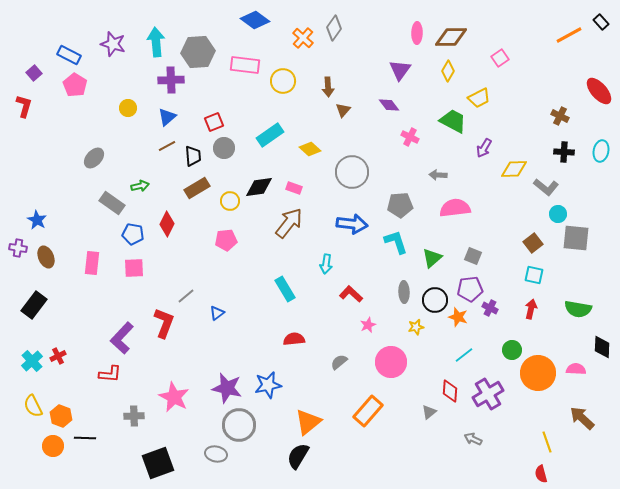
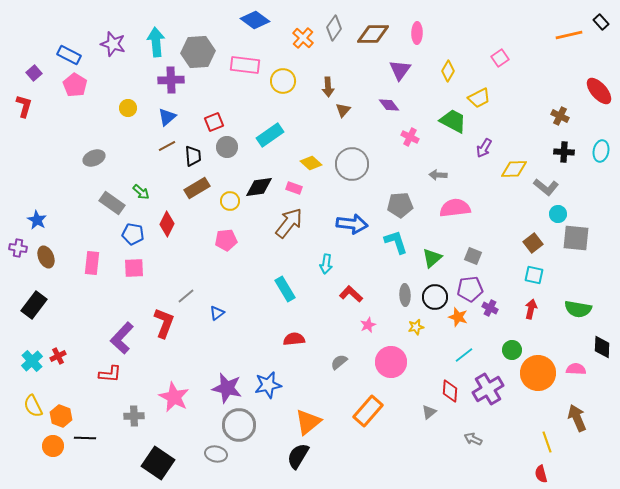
orange line at (569, 35): rotated 16 degrees clockwise
brown diamond at (451, 37): moved 78 px left, 3 px up
gray circle at (224, 148): moved 3 px right, 1 px up
yellow diamond at (310, 149): moved 1 px right, 14 px down
gray ellipse at (94, 158): rotated 25 degrees clockwise
gray circle at (352, 172): moved 8 px up
green arrow at (140, 186): moved 1 px right, 6 px down; rotated 54 degrees clockwise
gray ellipse at (404, 292): moved 1 px right, 3 px down
black circle at (435, 300): moved 3 px up
purple cross at (488, 394): moved 5 px up
brown arrow at (582, 418): moved 5 px left; rotated 24 degrees clockwise
black square at (158, 463): rotated 36 degrees counterclockwise
